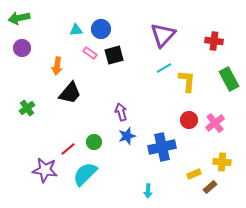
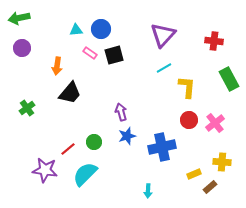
yellow L-shape: moved 6 px down
